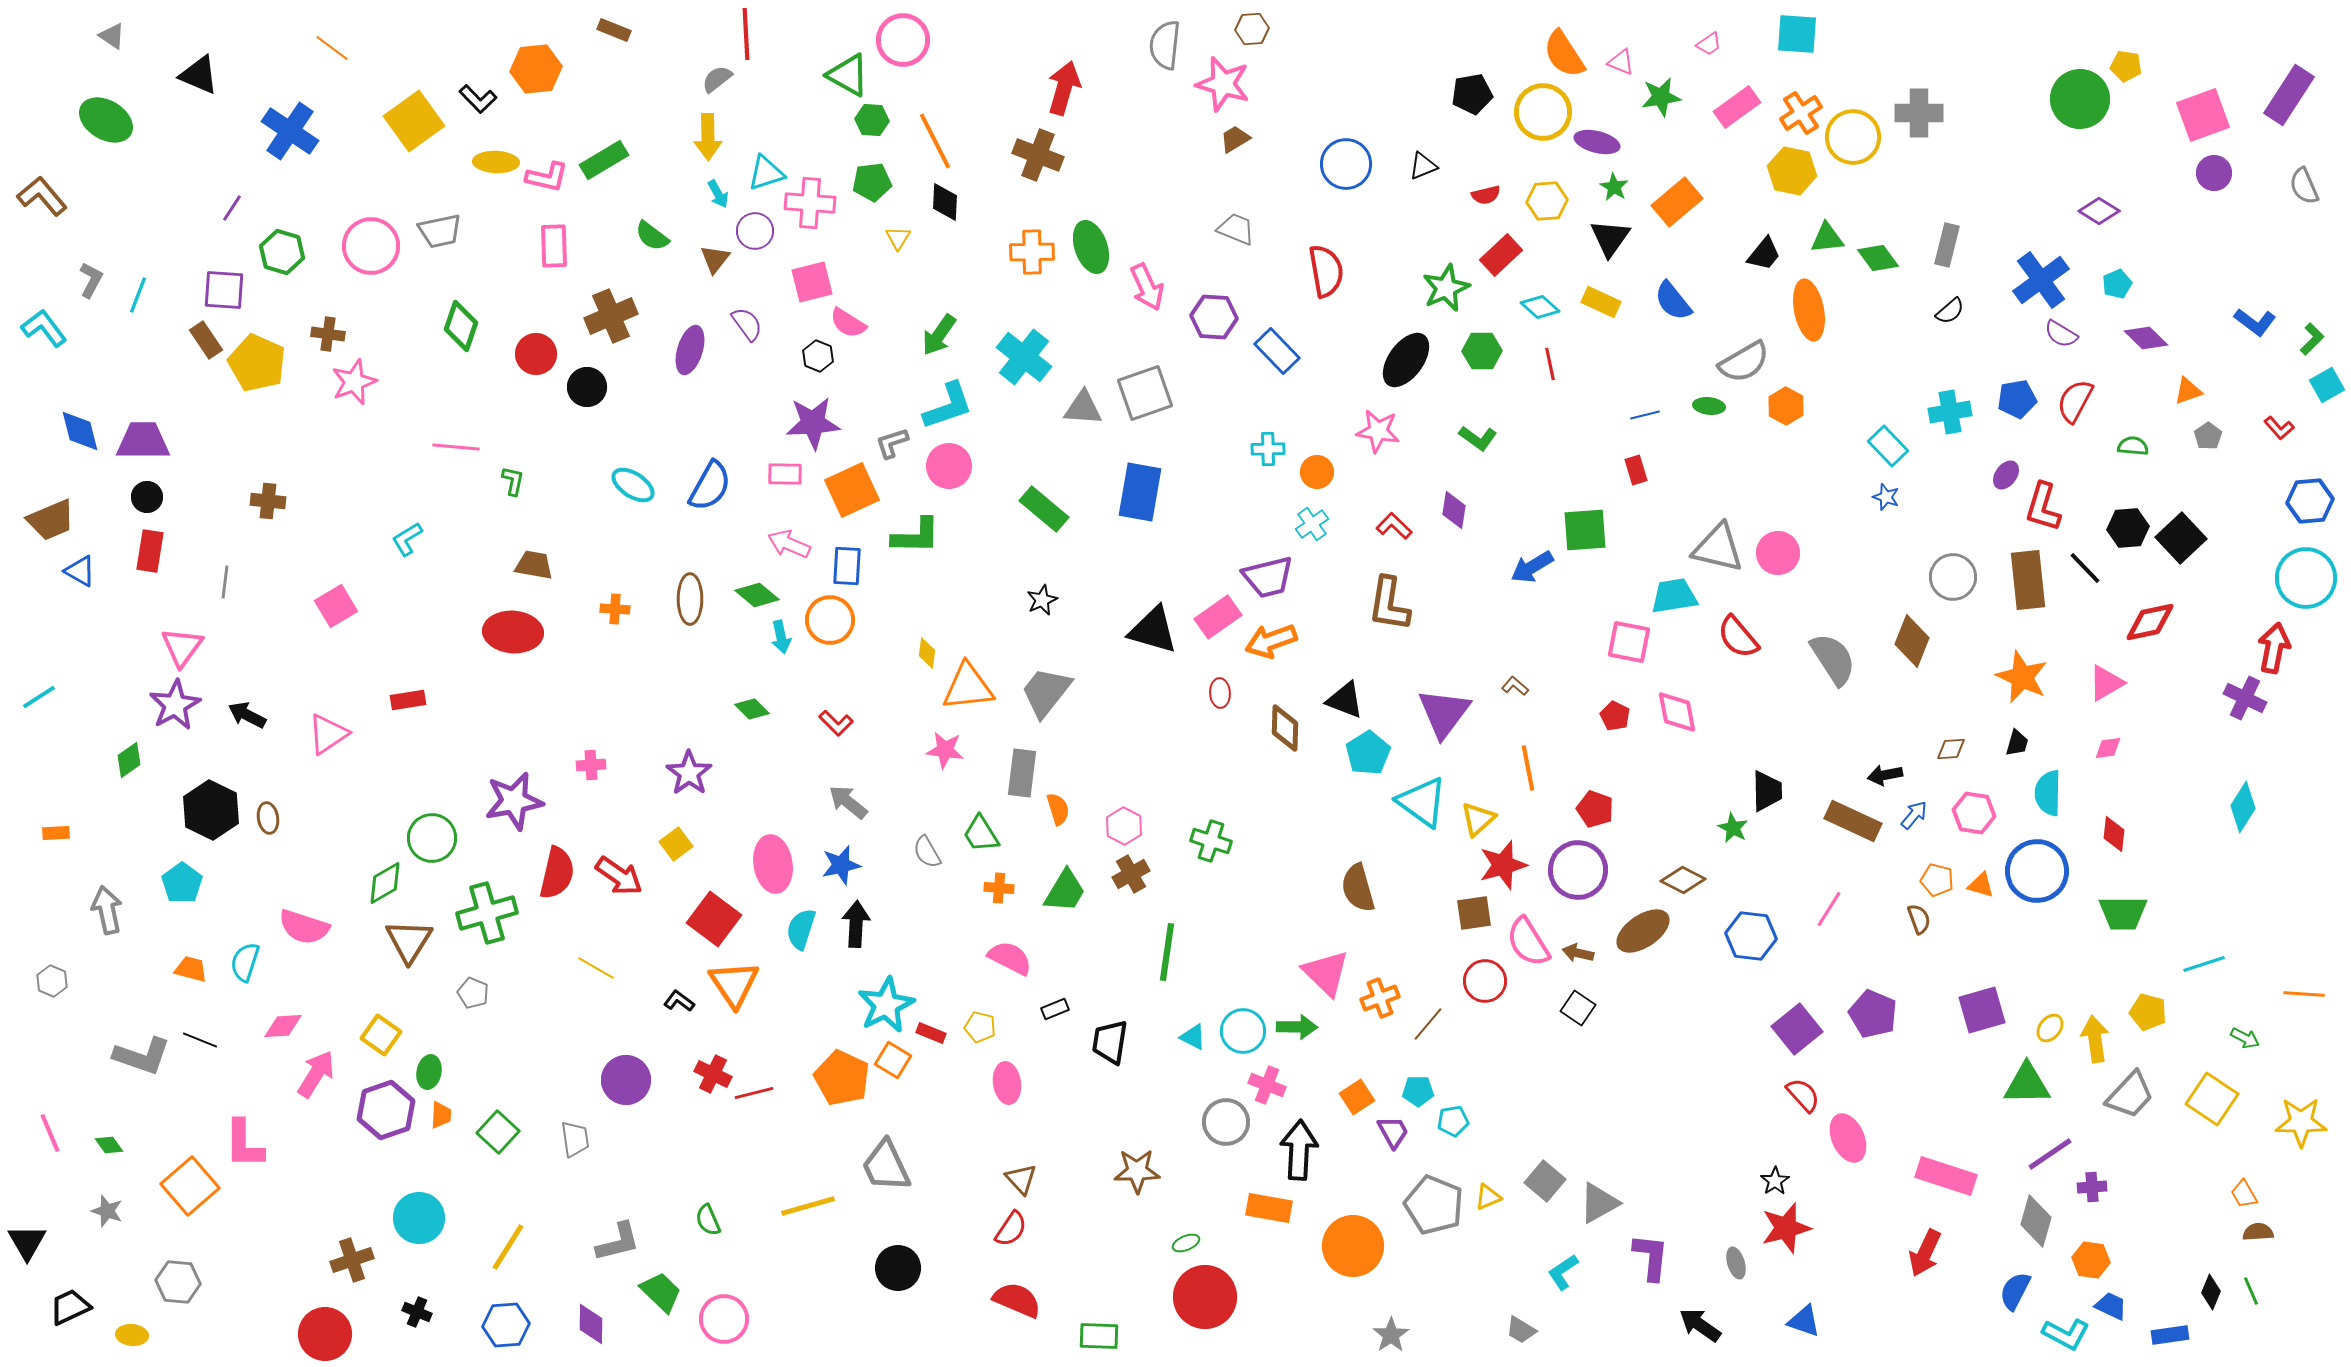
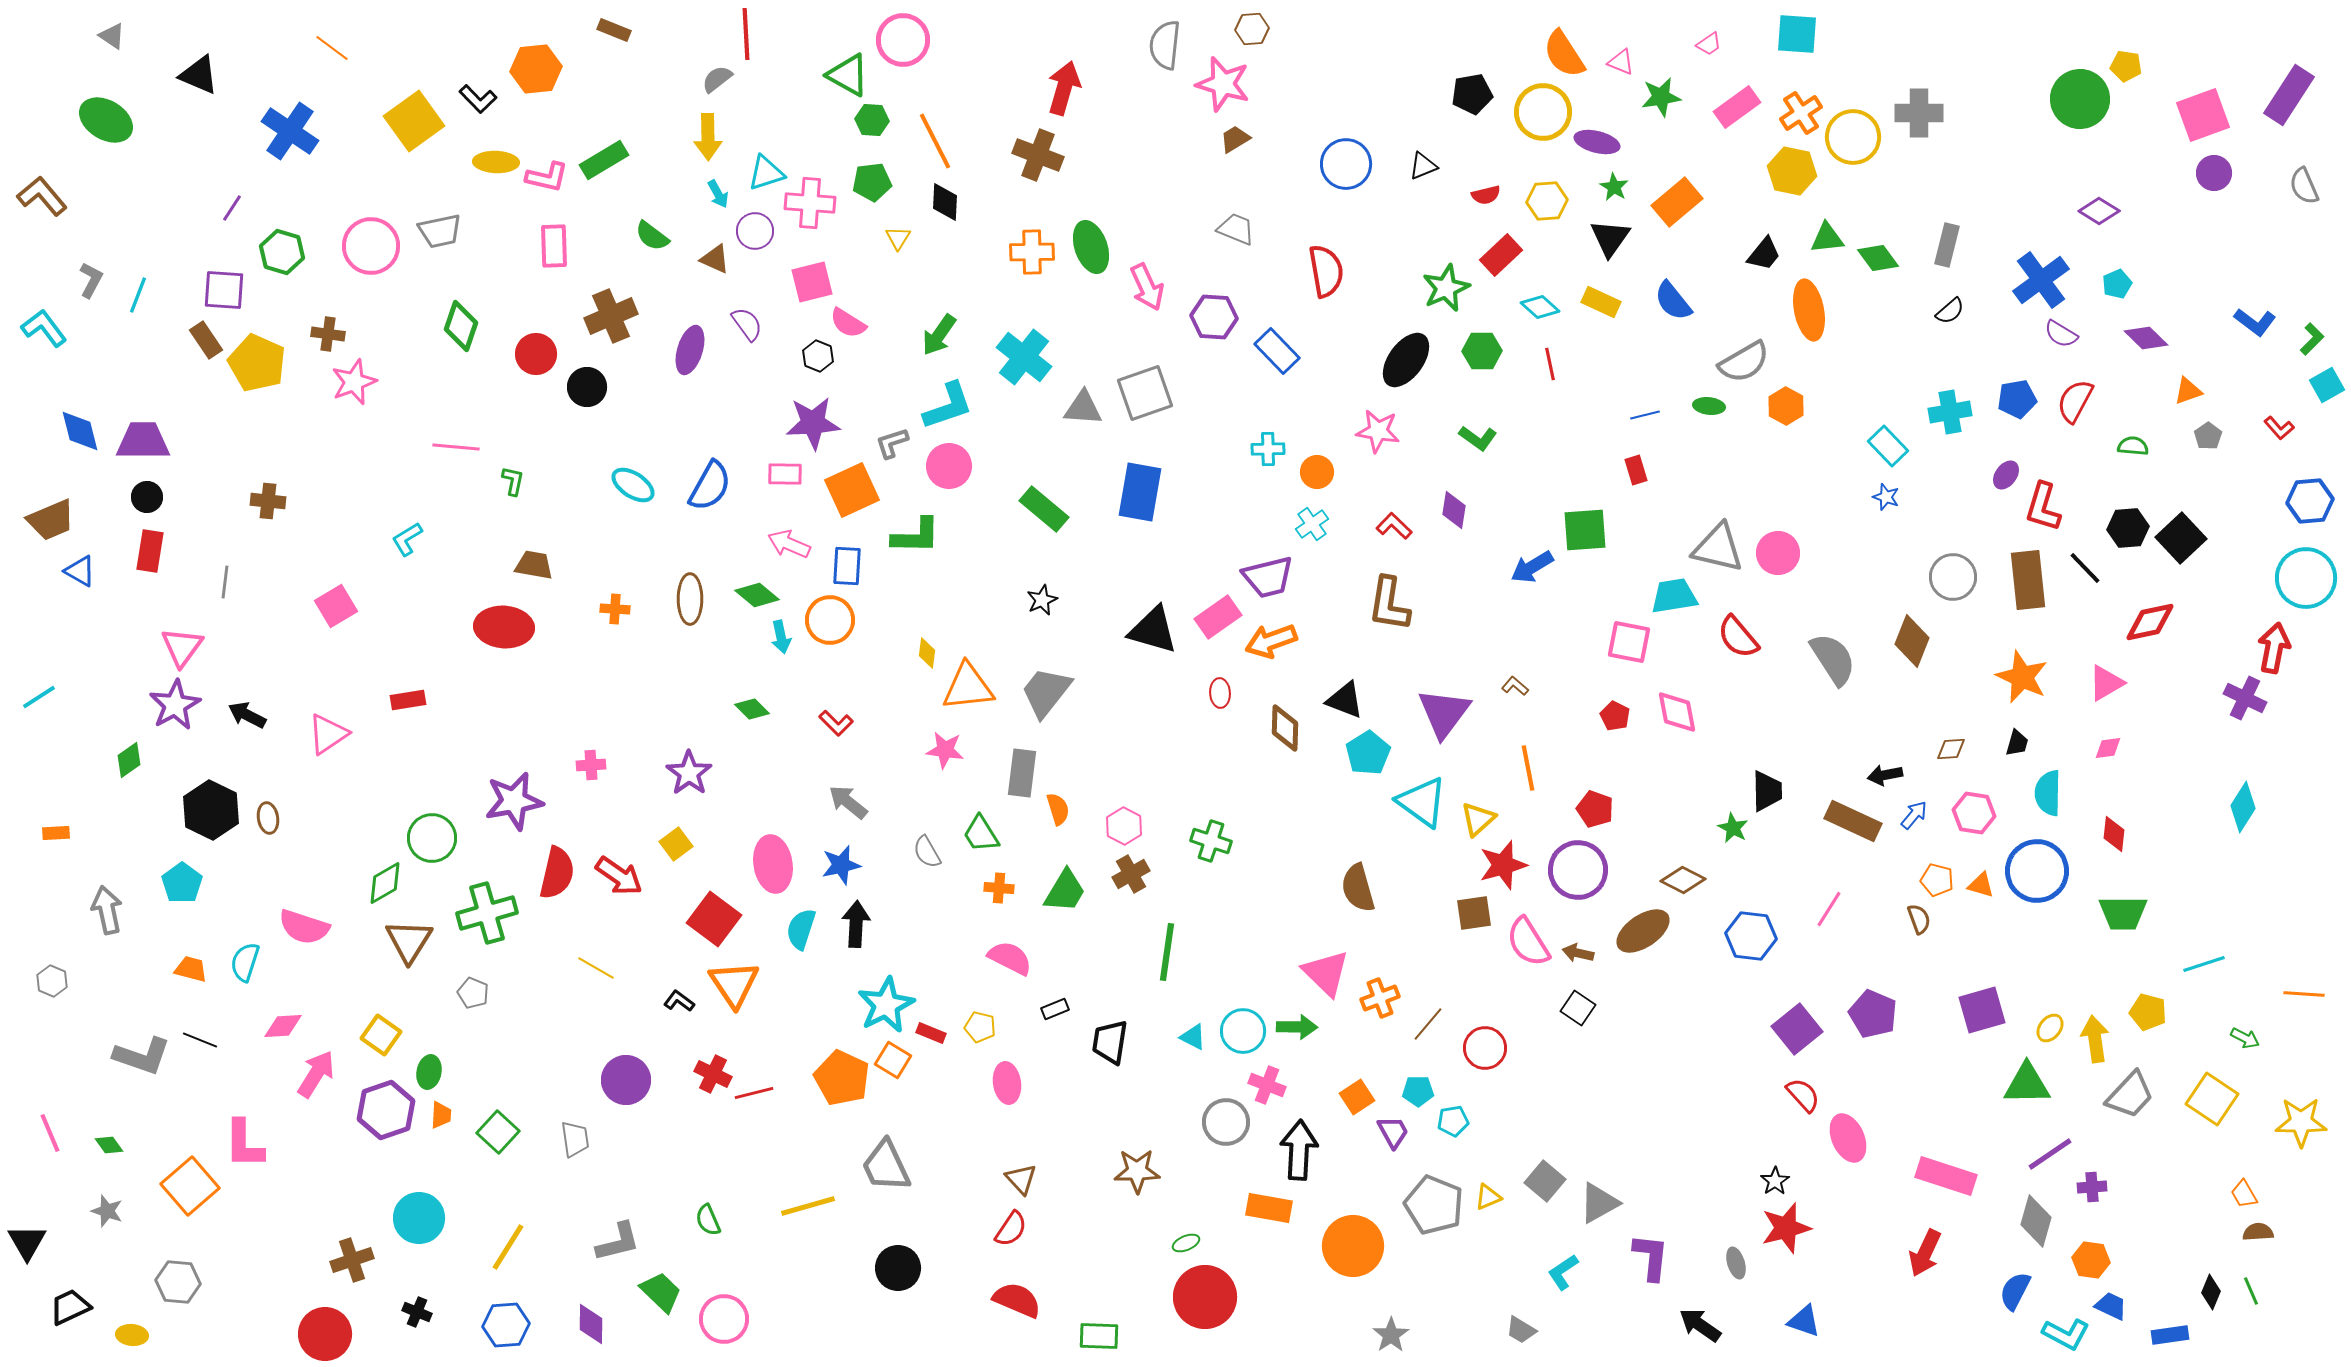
brown triangle at (715, 259): rotated 44 degrees counterclockwise
red ellipse at (513, 632): moved 9 px left, 5 px up
red circle at (1485, 981): moved 67 px down
